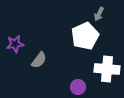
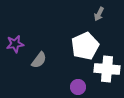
white pentagon: moved 10 px down
